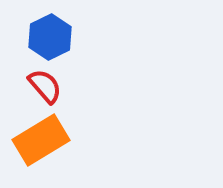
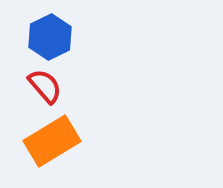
orange rectangle: moved 11 px right, 1 px down
